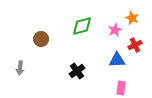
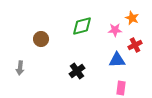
pink star: rotated 24 degrees clockwise
